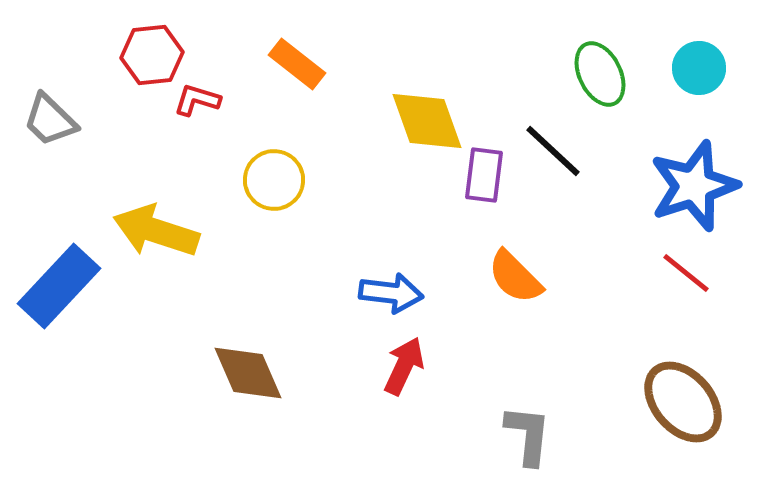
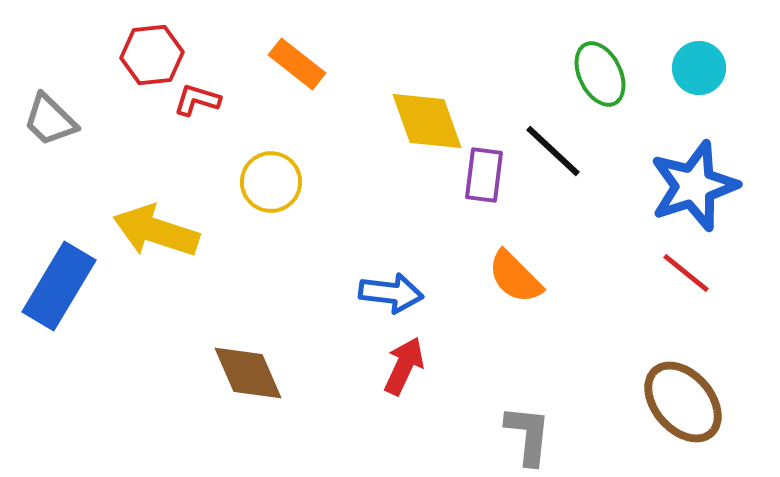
yellow circle: moved 3 px left, 2 px down
blue rectangle: rotated 12 degrees counterclockwise
